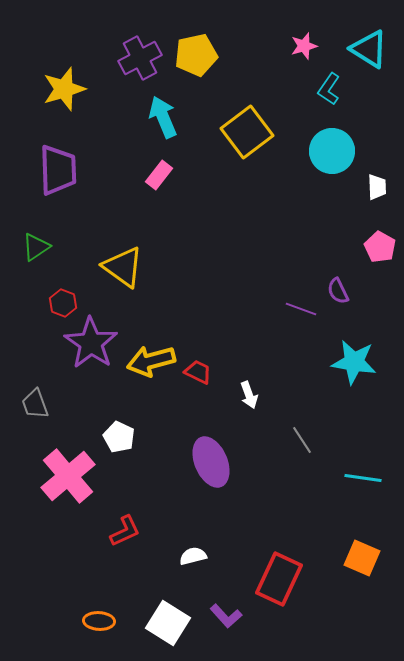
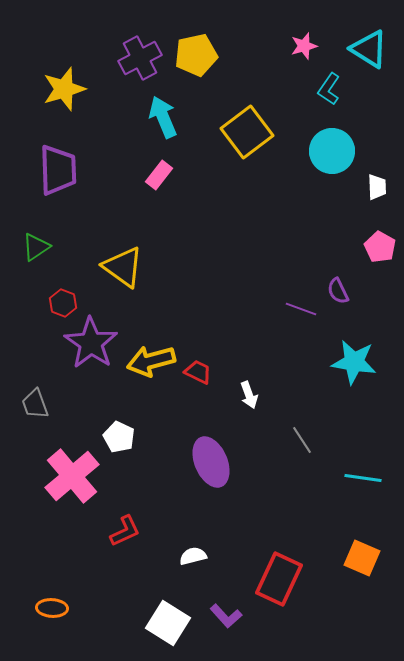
pink cross: moved 4 px right
orange ellipse: moved 47 px left, 13 px up
